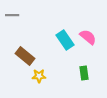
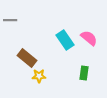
gray line: moved 2 px left, 5 px down
pink semicircle: moved 1 px right, 1 px down
brown rectangle: moved 2 px right, 2 px down
green rectangle: rotated 16 degrees clockwise
